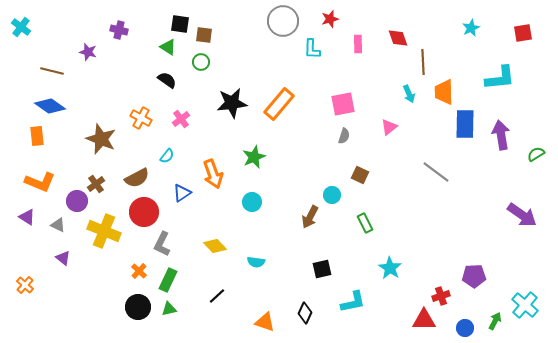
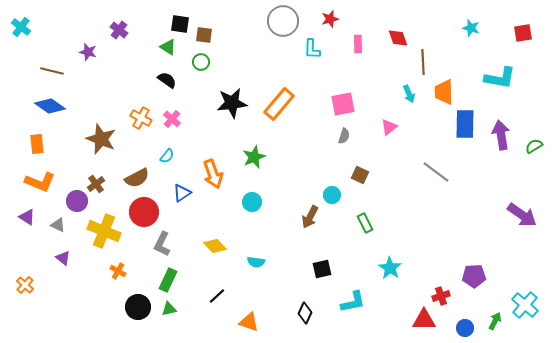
cyan star at (471, 28): rotated 30 degrees counterclockwise
purple cross at (119, 30): rotated 24 degrees clockwise
cyan L-shape at (500, 78): rotated 16 degrees clockwise
pink cross at (181, 119): moved 9 px left; rotated 12 degrees counterclockwise
orange rectangle at (37, 136): moved 8 px down
green semicircle at (536, 154): moved 2 px left, 8 px up
orange cross at (139, 271): moved 21 px left; rotated 14 degrees counterclockwise
orange triangle at (265, 322): moved 16 px left
